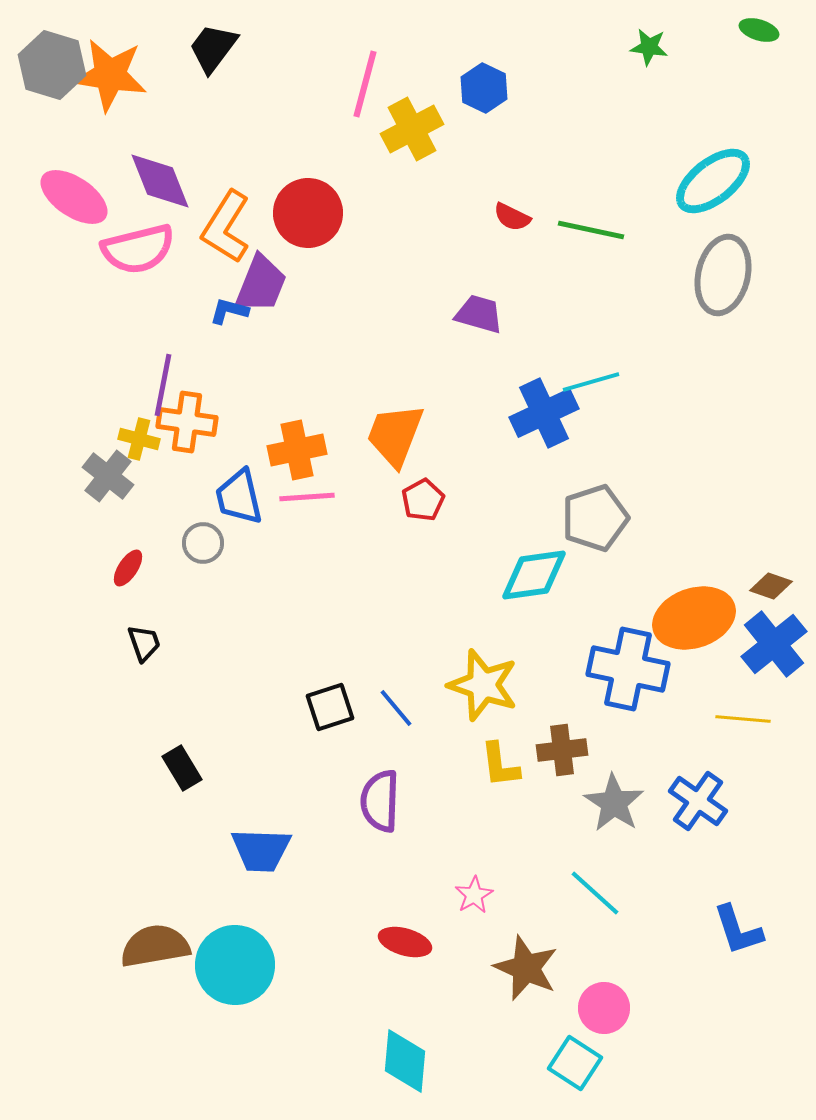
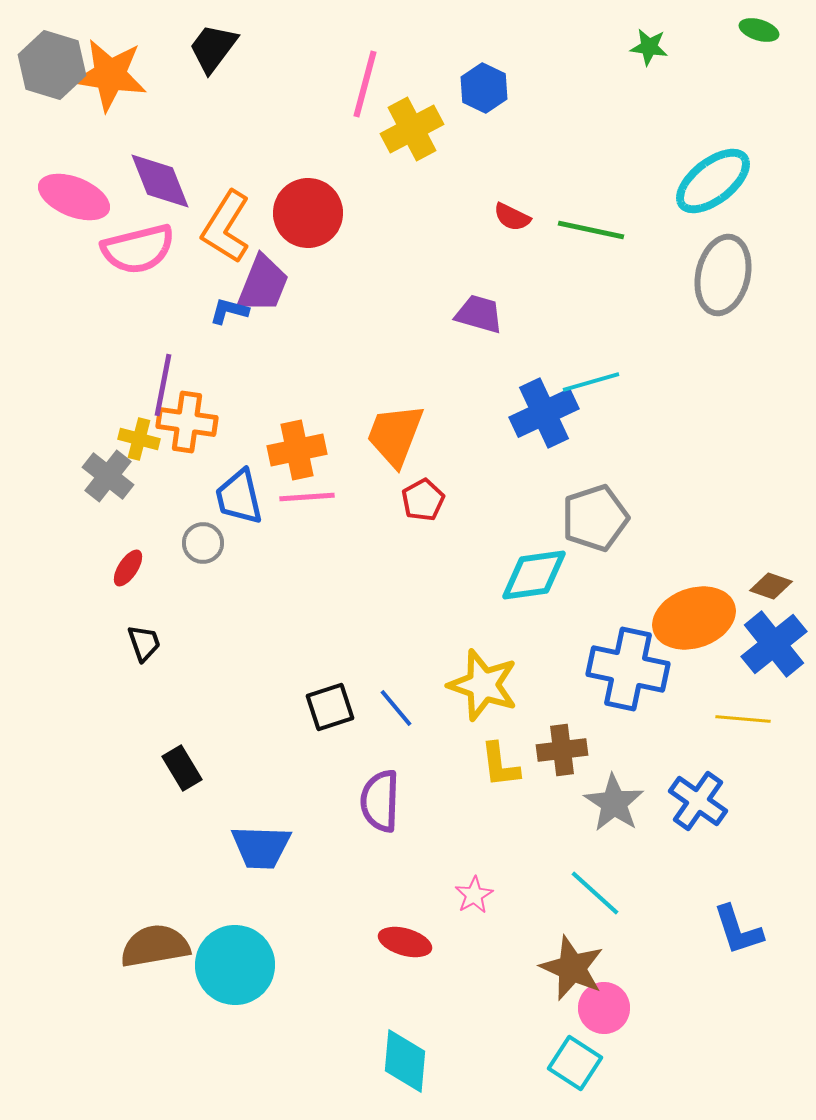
pink ellipse at (74, 197): rotated 12 degrees counterclockwise
purple trapezoid at (261, 284): moved 2 px right
blue trapezoid at (261, 850): moved 3 px up
brown star at (526, 968): moved 46 px right
